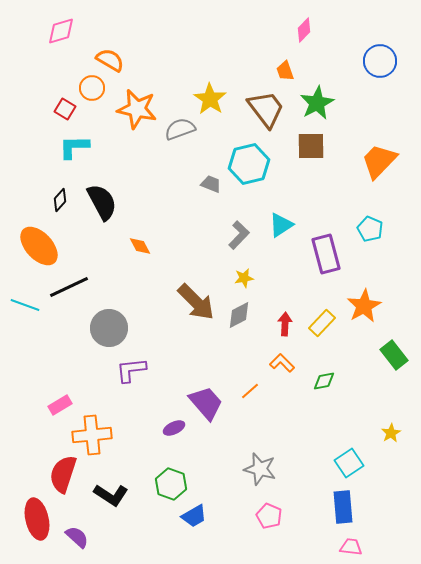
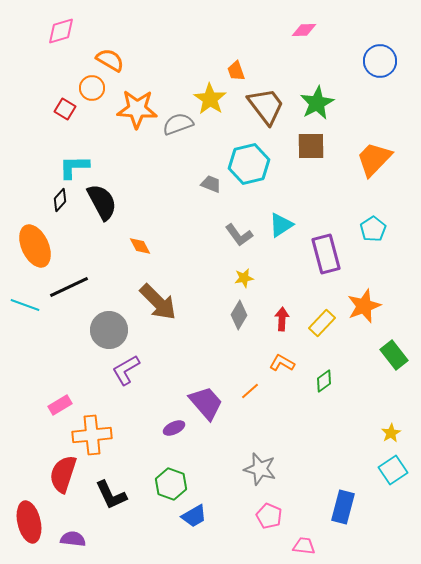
pink diamond at (304, 30): rotated 45 degrees clockwise
orange trapezoid at (285, 71): moved 49 px left
orange star at (137, 109): rotated 9 degrees counterclockwise
brown trapezoid at (266, 109): moved 3 px up
gray semicircle at (180, 129): moved 2 px left, 5 px up
cyan L-shape at (74, 147): moved 20 px down
orange trapezoid at (379, 161): moved 5 px left, 2 px up
cyan pentagon at (370, 229): moved 3 px right; rotated 15 degrees clockwise
gray L-shape at (239, 235): rotated 100 degrees clockwise
orange ellipse at (39, 246): moved 4 px left; rotated 18 degrees clockwise
brown arrow at (196, 302): moved 38 px left
orange star at (364, 306): rotated 8 degrees clockwise
gray diamond at (239, 315): rotated 32 degrees counterclockwise
red arrow at (285, 324): moved 3 px left, 5 px up
gray circle at (109, 328): moved 2 px down
orange L-shape at (282, 363): rotated 15 degrees counterclockwise
purple L-shape at (131, 370): moved 5 px left; rotated 24 degrees counterclockwise
green diamond at (324, 381): rotated 25 degrees counterclockwise
cyan square at (349, 463): moved 44 px right, 7 px down
black L-shape at (111, 495): rotated 32 degrees clockwise
blue rectangle at (343, 507): rotated 20 degrees clockwise
red ellipse at (37, 519): moved 8 px left, 3 px down
purple semicircle at (77, 537): moved 4 px left, 2 px down; rotated 35 degrees counterclockwise
pink trapezoid at (351, 547): moved 47 px left, 1 px up
